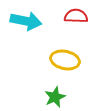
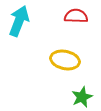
cyan arrow: moved 7 px left; rotated 80 degrees counterclockwise
green star: moved 27 px right
